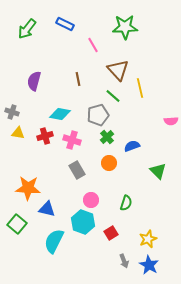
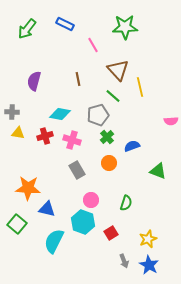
yellow line: moved 1 px up
gray cross: rotated 16 degrees counterclockwise
green triangle: rotated 24 degrees counterclockwise
